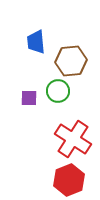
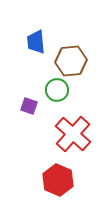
green circle: moved 1 px left, 1 px up
purple square: moved 8 px down; rotated 18 degrees clockwise
red cross: moved 5 px up; rotated 9 degrees clockwise
red hexagon: moved 11 px left; rotated 16 degrees counterclockwise
